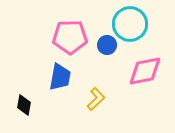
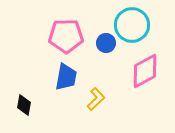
cyan circle: moved 2 px right, 1 px down
pink pentagon: moved 4 px left, 1 px up
blue circle: moved 1 px left, 2 px up
pink diamond: rotated 18 degrees counterclockwise
blue trapezoid: moved 6 px right
